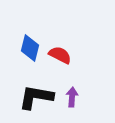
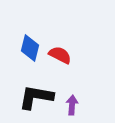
purple arrow: moved 8 px down
